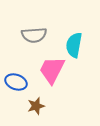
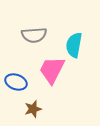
brown star: moved 3 px left, 3 px down
